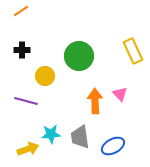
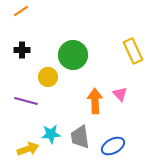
green circle: moved 6 px left, 1 px up
yellow circle: moved 3 px right, 1 px down
